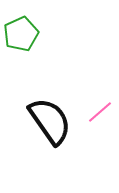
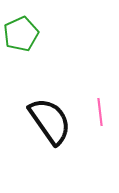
pink line: rotated 56 degrees counterclockwise
